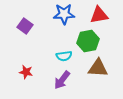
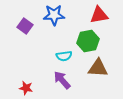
blue star: moved 10 px left, 1 px down
red star: moved 16 px down
purple arrow: rotated 102 degrees clockwise
